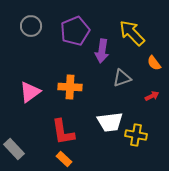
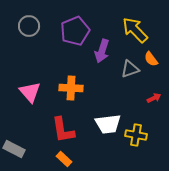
gray circle: moved 2 px left
yellow arrow: moved 3 px right, 3 px up
purple arrow: rotated 10 degrees clockwise
orange semicircle: moved 3 px left, 4 px up
gray triangle: moved 8 px right, 9 px up
orange cross: moved 1 px right, 1 px down
pink triangle: rotated 35 degrees counterclockwise
red arrow: moved 2 px right, 2 px down
white trapezoid: moved 2 px left, 2 px down
red L-shape: moved 2 px up
gray rectangle: rotated 20 degrees counterclockwise
